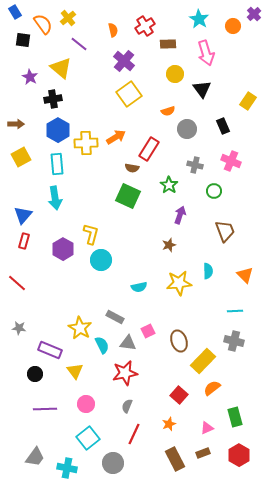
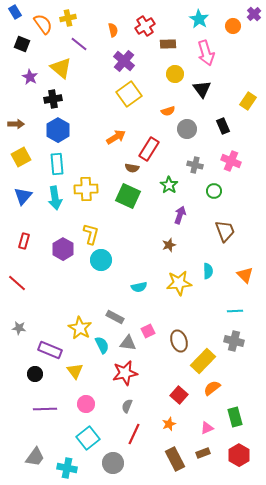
yellow cross at (68, 18): rotated 28 degrees clockwise
black square at (23, 40): moved 1 px left, 4 px down; rotated 14 degrees clockwise
yellow cross at (86, 143): moved 46 px down
blue triangle at (23, 215): moved 19 px up
